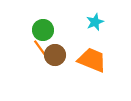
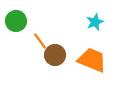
green circle: moved 27 px left, 9 px up
orange line: moved 7 px up
